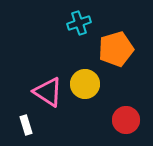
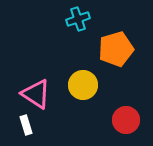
cyan cross: moved 1 px left, 4 px up
yellow circle: moved 2 px left, 1 px down
pink triangle: moved 12 px left, 2 px down
